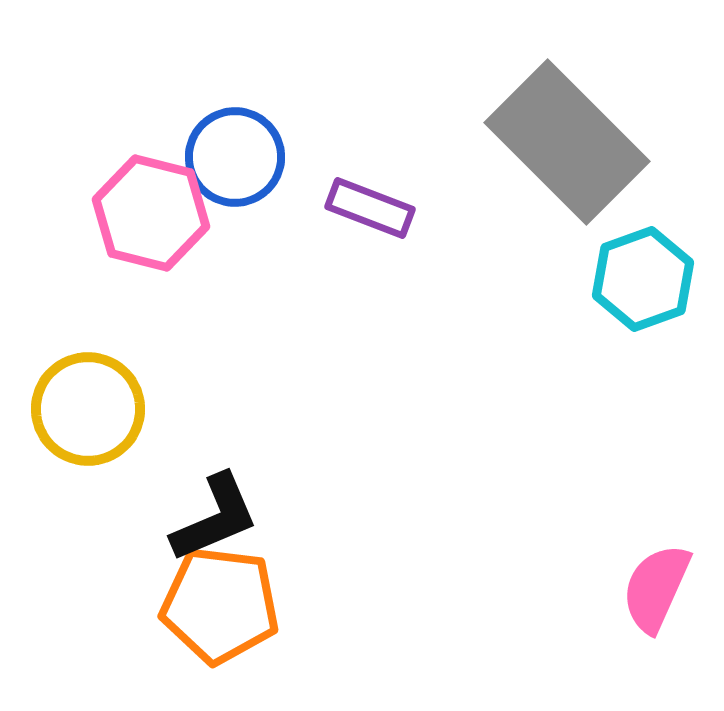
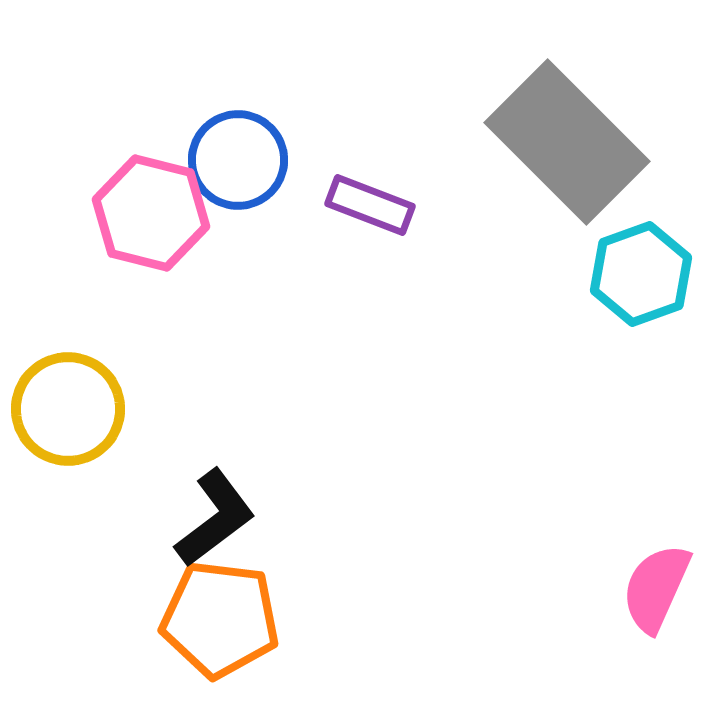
blue circle: moved 3 px right, 3 px down
purple rectangle: moved 3 px up
cyan hexagon: moved 2 px left, 5 px up
yellow circle: moved 20 px left
black L-shape: rotated 14 degrees counterclockwise
orange pentagon: moved 14 px down
